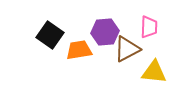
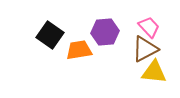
pink trapezoid: rotated 45 degrees counterclockwise
brown triangle: moved 18 px right
